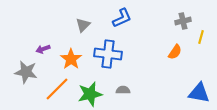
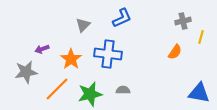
purple arrow: moved 1 px left
gray star: rotated 20 degrees counterclockwise
